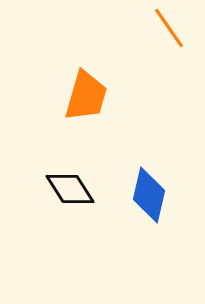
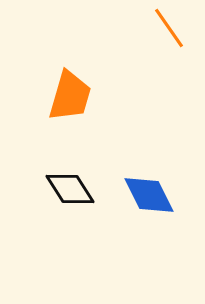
orange trapezoid: moved 16 px left
blue diamond: rotated 40 degrees counterclockwise
